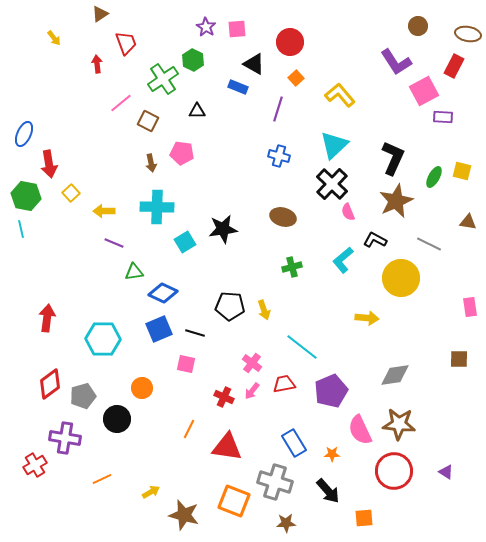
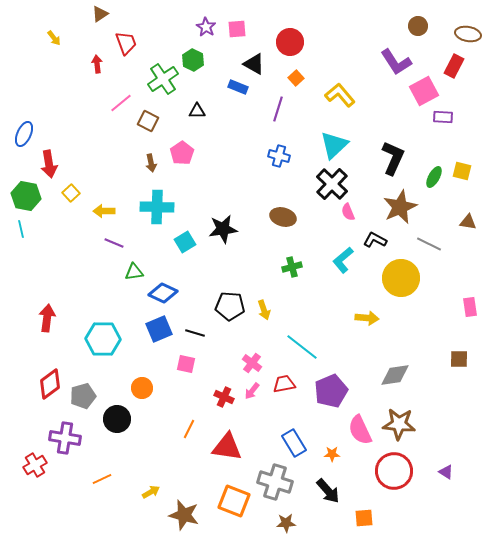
pink pentagon at (182, 153): rotated 30 degrees clockwise
brown star at (396, 201): moved 4 px right, 6 px down
